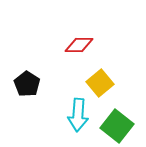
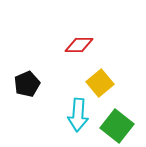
black pentagon: rotated 15 degrees clockwise
